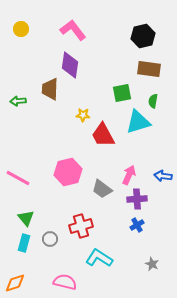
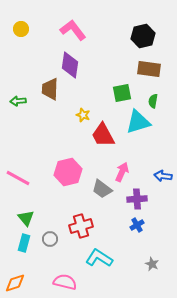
yellow star: rotated 16 degrees clockwise
pink arrow: moved 7 px left, 3 px up
